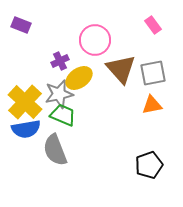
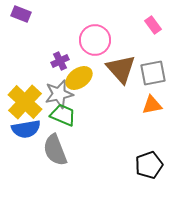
purple rectangle: moved 11 px up
